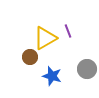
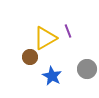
blue star: rotated 12 degrees clockwise
